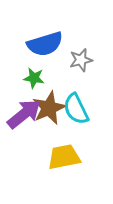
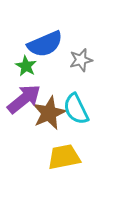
blue semicircle: rotated 6 degrees counterclockwise
green star: moved 8 px left, 12 px up; rotated 20 degrees clockwise
brown star: moved 5 px down
purple arrow: moved 15 px up
